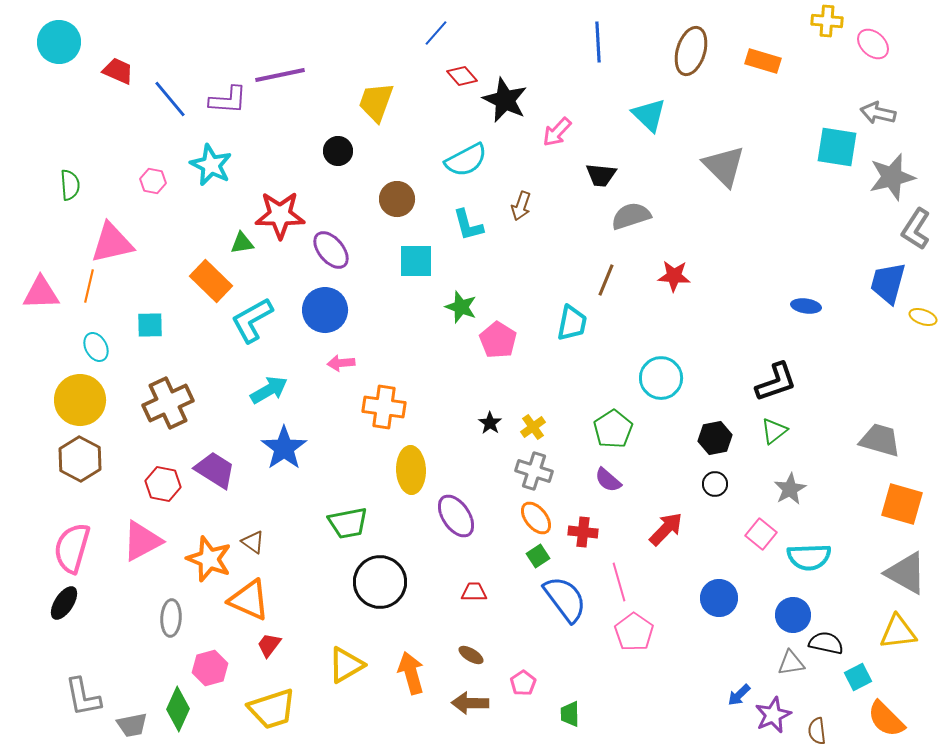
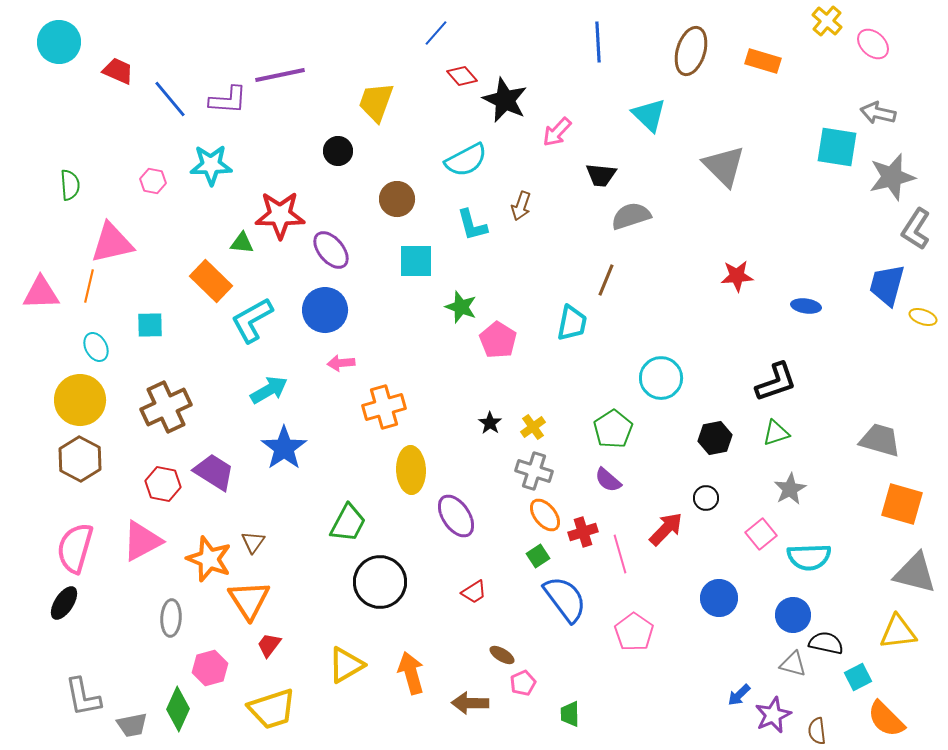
yellow cross at (827, 21): rotated 36 degrees clockwise
cyan star at (211, 165): rotated 27 degrees counterclockwise
cyan L-shape at (468, 225): moved 4 px right
green triangle at (242, 243): rotated 15 degrees clockwise
red star at (674, 276): moved 63 px right; rotated 8 degrees counterclockwise
blue trapezoid at (888, 283): moved 1 px left, 2 px down
brown cross at (168, 403): moved 2 px left, 4 px down
orange cross at (384, 407): rotated 24 degrees counterclockwise
green triangle at (774, 431): moved 2 px right, 2 px down; rotated 20 degrees clockwise
purple trapezoid at (215, 470): moved 1 px left, 2 px down
black circle at (715, 484): moved 9 px left, 14 px down
orange ellipse at (536, 518): moved 9 px right, 3 px up
green trapezoid at (348, 523): rotated 51 degrees counterclockwise
red cross at (583, 532): rotated 24 degrees counterclockwise
pink square at (761, 534): rotated 12 degrees clockwise
brown triangle at (253, 542): rotated 30 degrees clockwise
pink semicircle at (72, 548): moved 3 px right
gray triangle at (906, 573): moved 9 px right; rotated 15 degrees counterclockwise
pink line at (619, 582): moved 1 px right, 28 px up
red trapezoid at (474, 592): rotated 148 degrees clockwise
orange triangle at (249, 600): rotated 33 degrees clockwise
brown ellipse at (471, 655): moved 31 px right
gray triangle at (791, 663): moved 2 px right, 1 px down; rotated 24 degrees clockwise
pink pentagon at (523, 683): rotated 10 degrees clockwise
